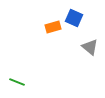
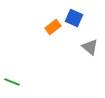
orange rectangle: rotated 21 degrees counterclockwise
green line: moved 5 px left
